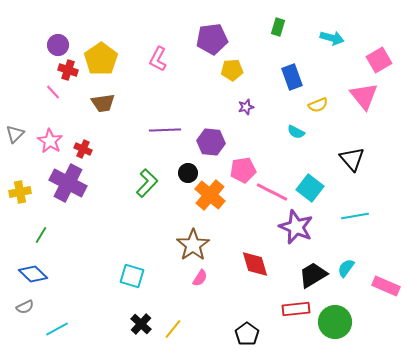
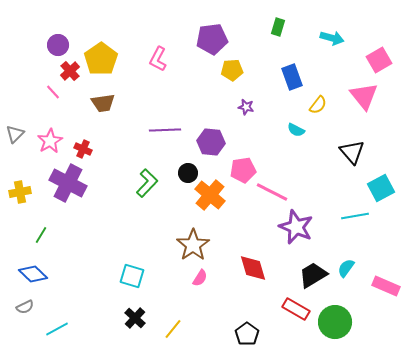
red cross at (68, 70): moved 2 px right, 1 px down; rotated 30 degrees clockwise
yellow semicircle at (318, 105): rotated 30 degrees counterclockwise
purple star at (246, 107): rotated 28 degrees clockwise
cyan semicircle at (296, 132): moved 2 px up
pink star at (50, 141): rotated 10 degrees clockwise
black triangle at (352, 159): moved 7 px up
cyan square at (310, 188): moved 71 px right; rotated 24 degrees clockwise
red diamond at (255, 264): moved 2 px left, 4 px down
red rectangle at (296, 309): rotated 36 degrees clockwise
black cross at (141, 324): moved 6 px left, 6 px up
